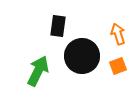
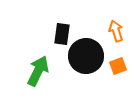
black rectangle: moved 4 px right, 8 px down
orange arrow: moved 2 px left, 3 px up
black circle: moved 4 px right
